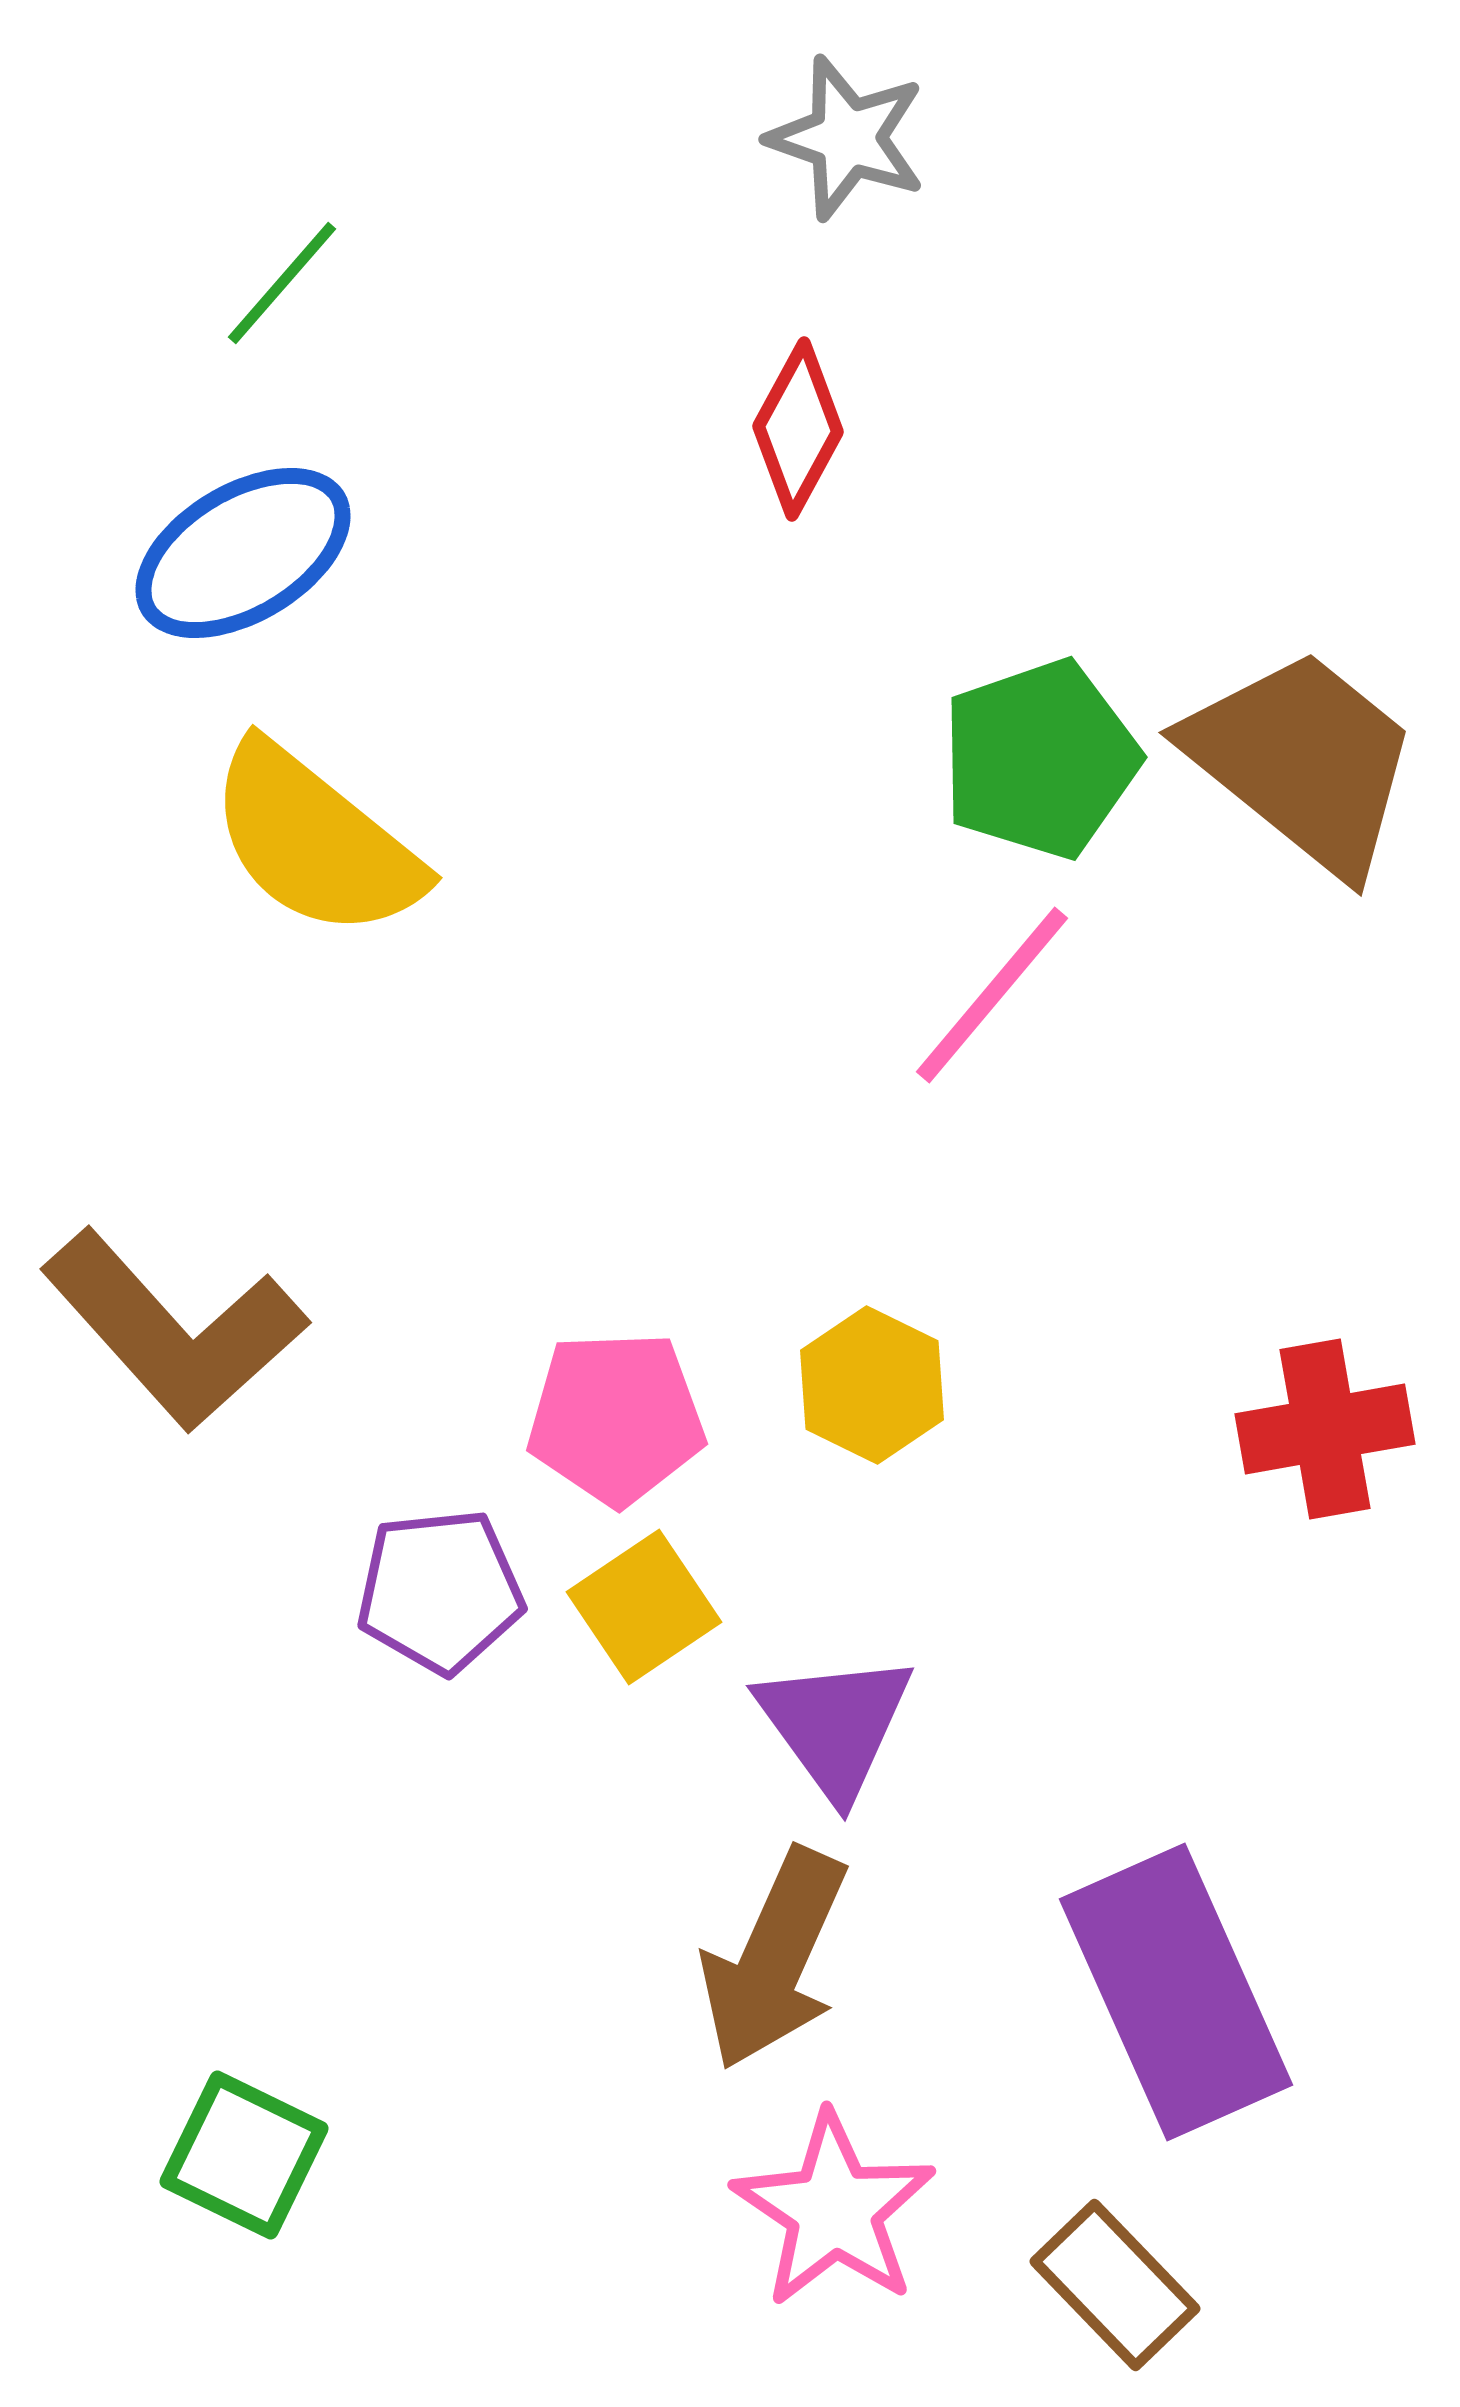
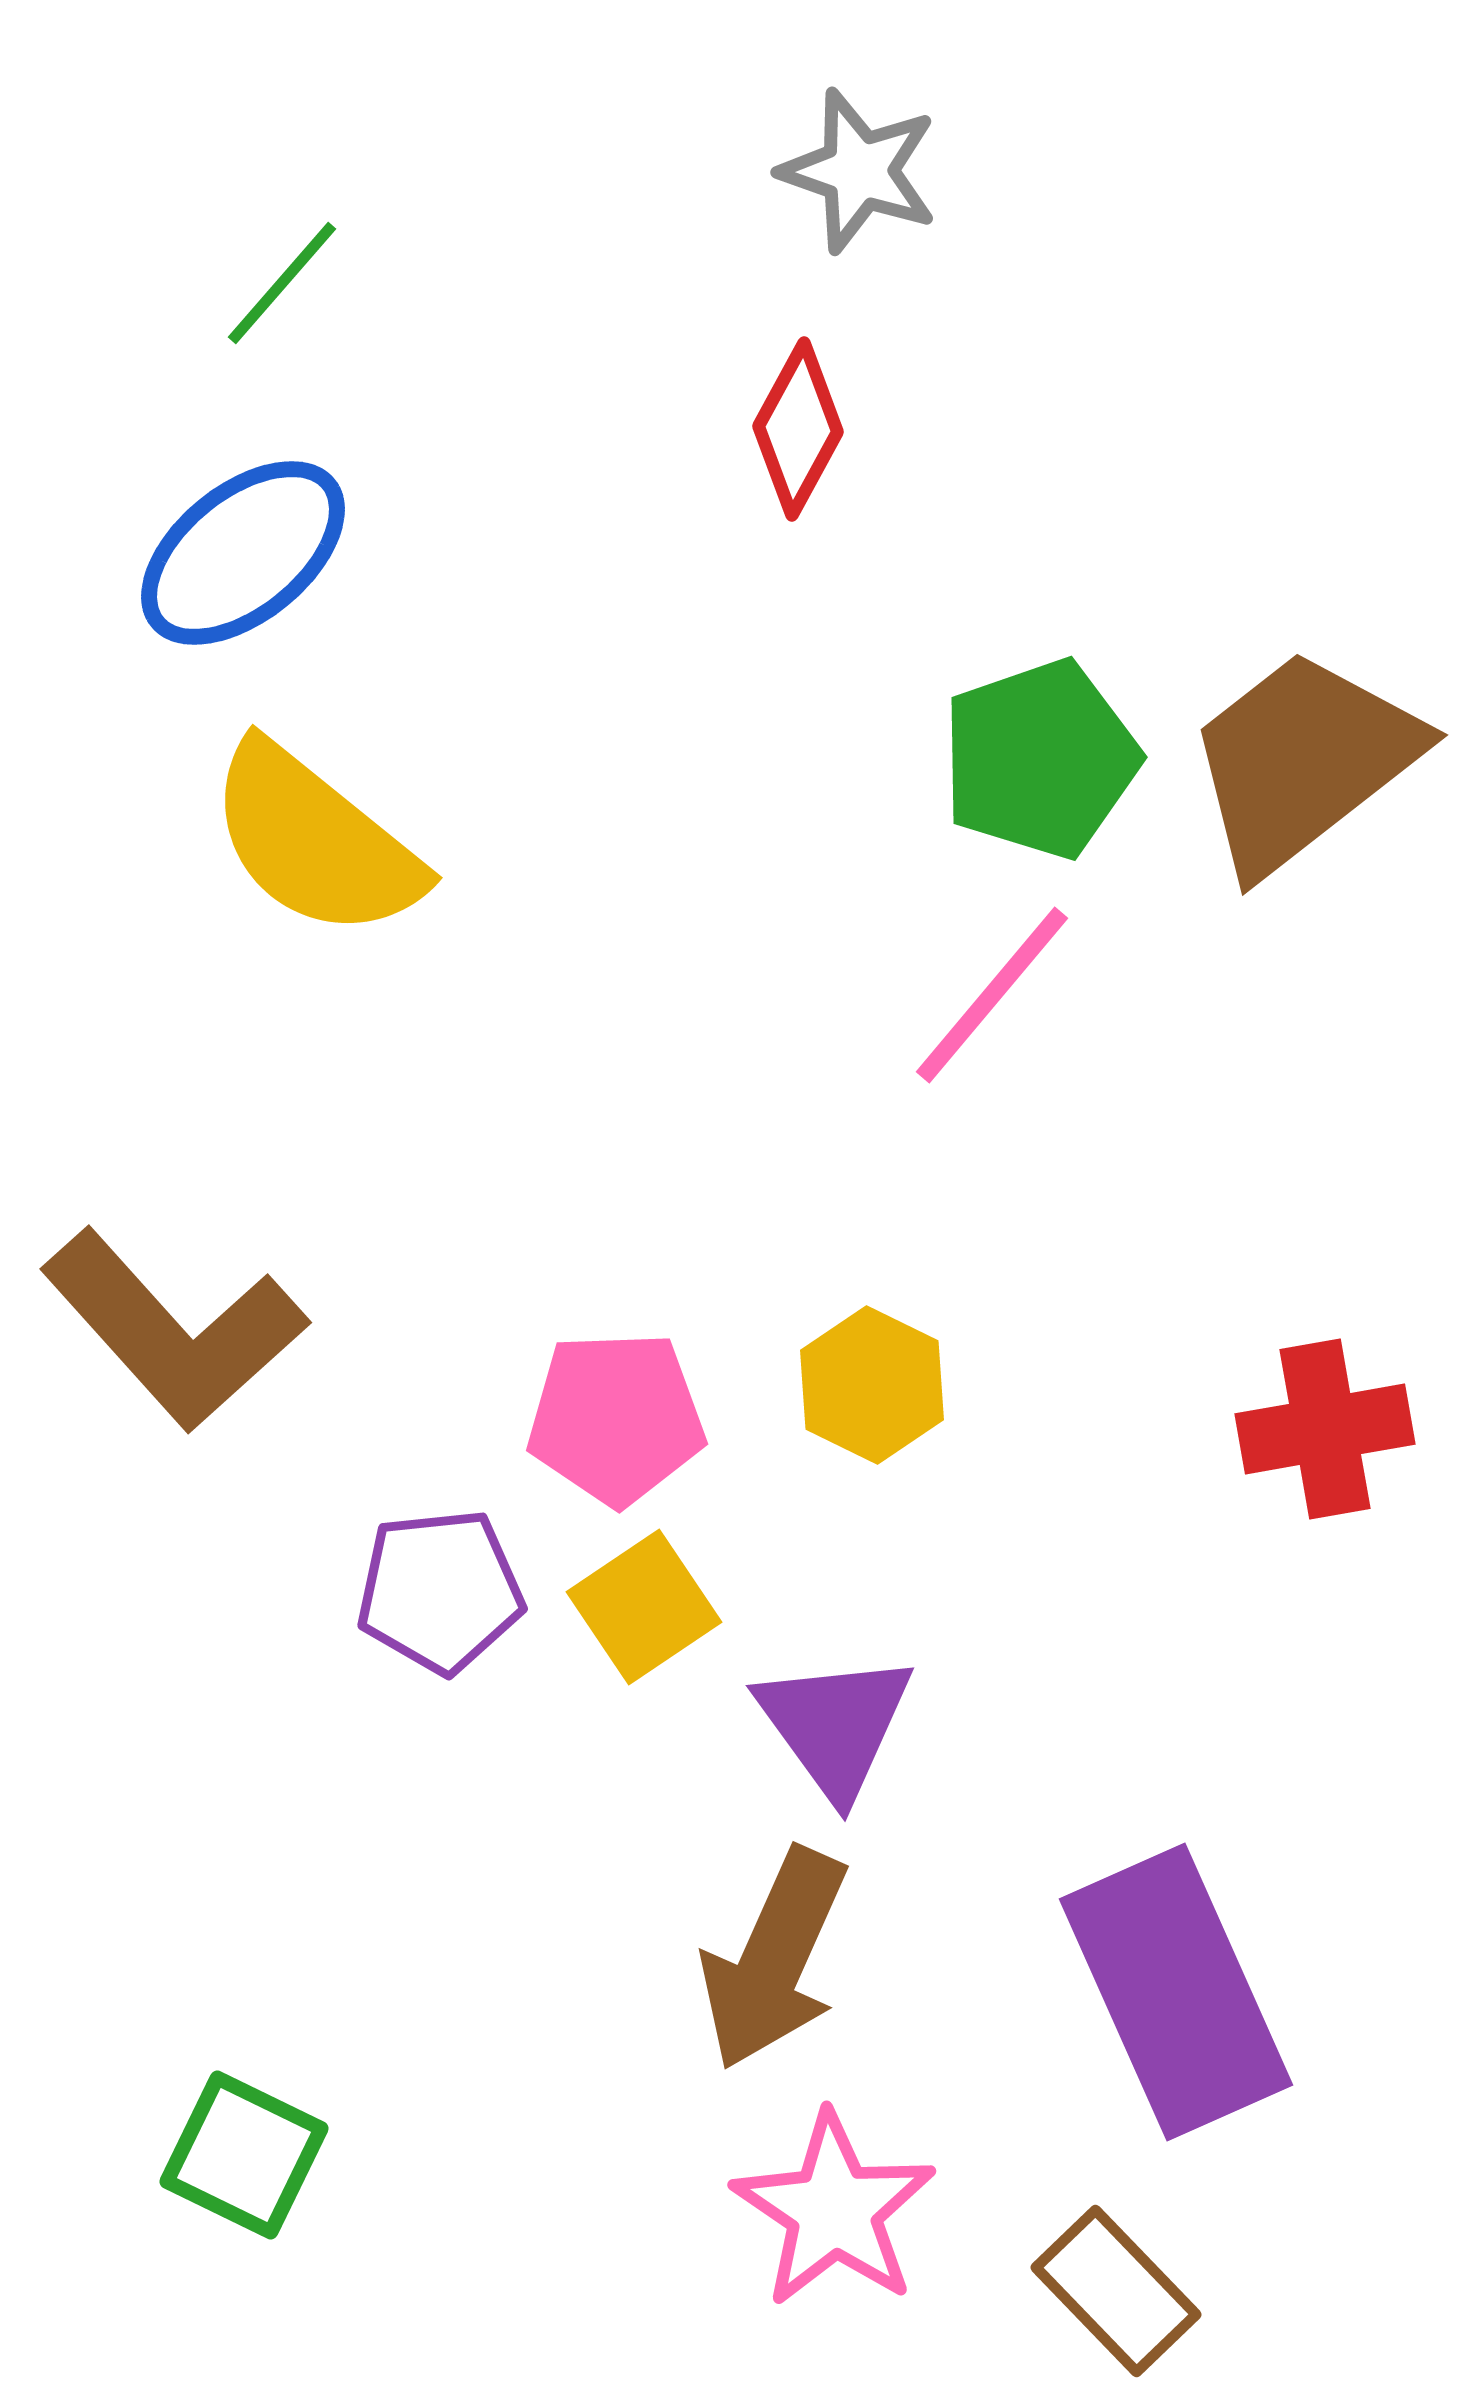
gray star: moved 12 px right, 33 px down
blue ellipse: rotated 8 degrees counterclockwise
brown trapezoid: rotated 77 degrees counterclockwise
brown rectangle: moved 1 px right, 6 px down
